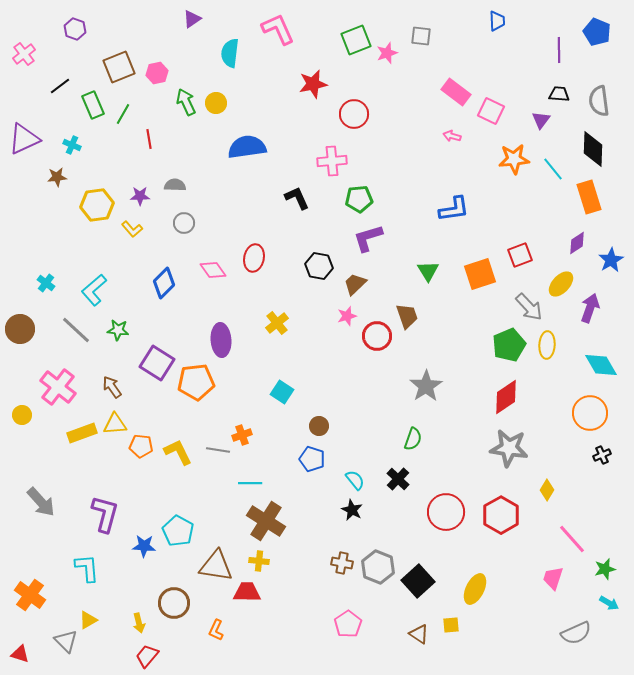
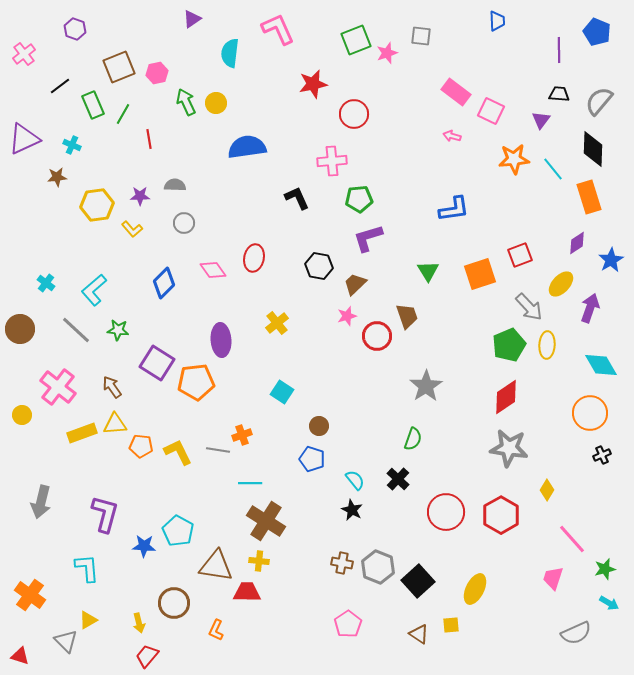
gray semicircle at (599, 101): rotated 48 degrees clockwise
gray arrow at (41, 502): rotated 56 degrees clockwise
red triangle at (20, 654): moved 2 px down
